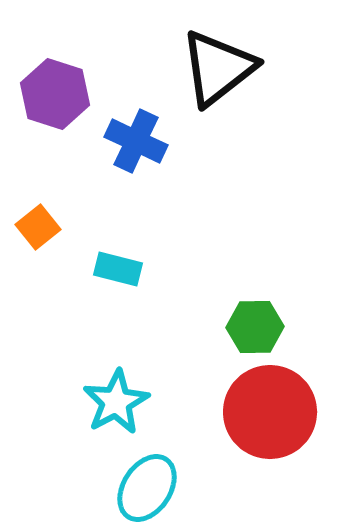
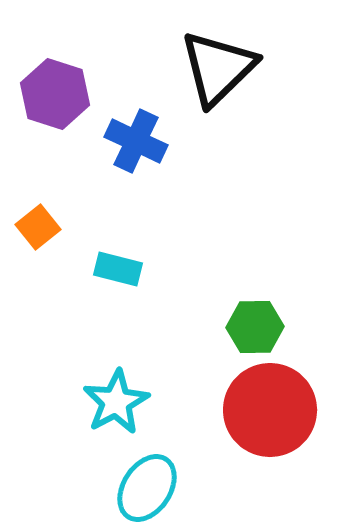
black triangle: rotated 6 degrees counterclockwise
red circle: moved 2 px up
